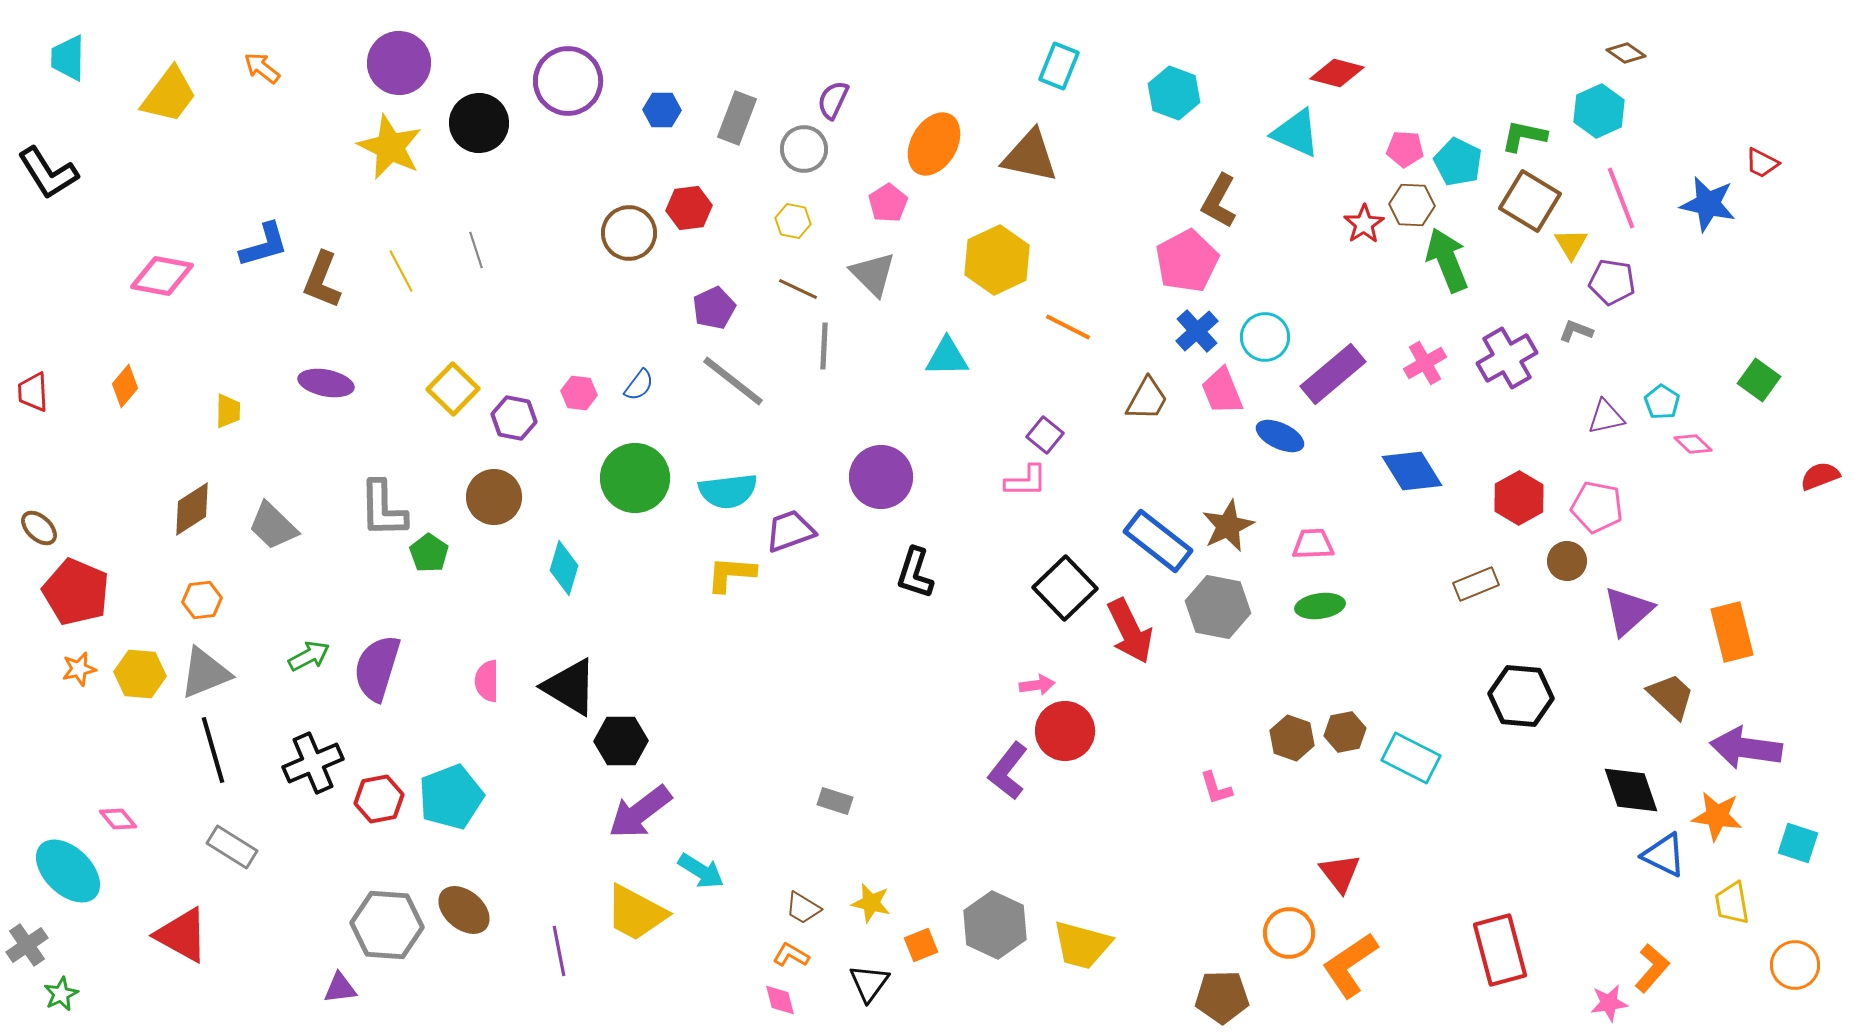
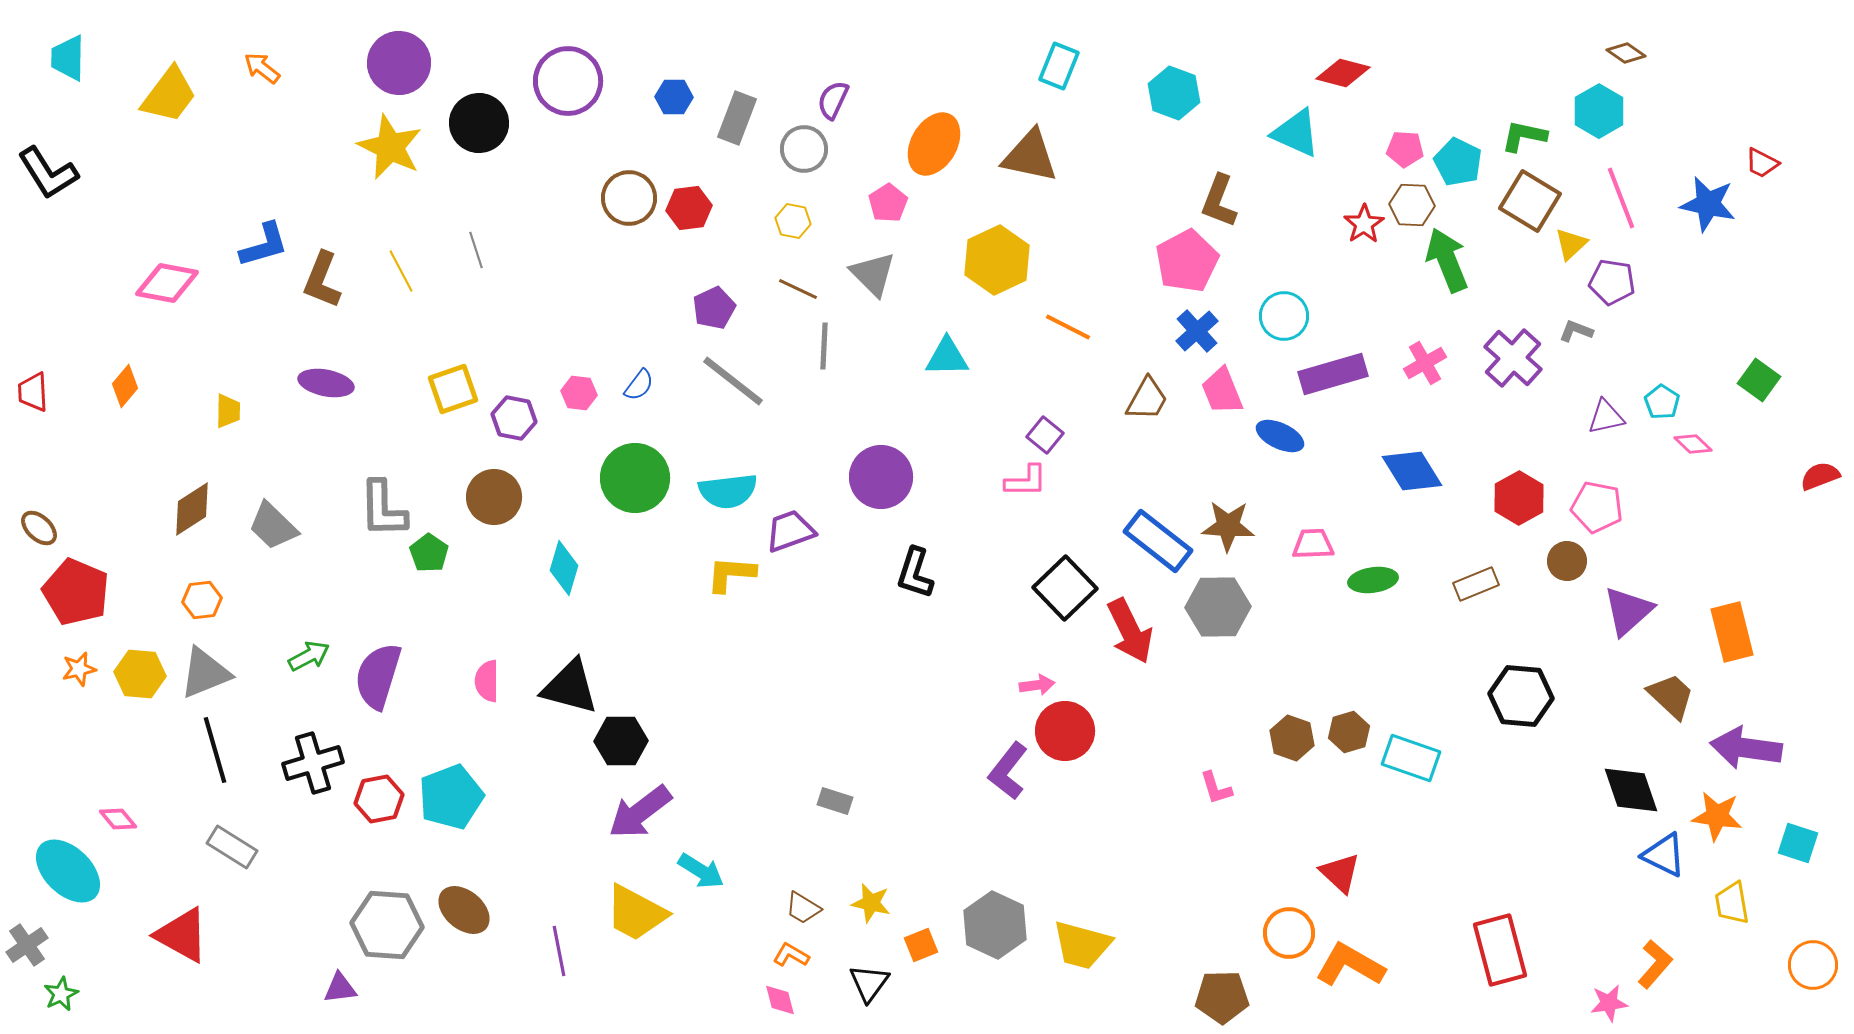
red diamond at (1337, 73): moved 6 px right
blue hexagon at (662, 110): moved 12 px right, 13 px up
cyan hexagon at (1599, 111): rotated 6 degrees counterclockwise
brown L-shape at (1219, 201): rotated 8 degrees counterclockwise
brown circle at (629, 233): moved 35 px up
yellow triangle at (1571, 244): rotated 18 degrees clockwise
pink diamond at (162, 276): moved 5 px right, 7 px down
cyan circle at (1265, 337): moved 19 px right, 21 px up
purple cross at (1507, 358): moved 6 px right; rotated 18 degrees counterclockwise
purple rectangle at (1333, 374): rotated 24 degrees clockwise
yellow square at (453, 389): rotated 27 degrees clockwise
brown star at (1228, 526): rotated 28 degrees clockwise
green ellipse at (1320, 606): moved 53 px right, 26 px up
gray hexagon at (1218, 607): rotated 12 degrees counterclockwise
purple semicircle at (377, 668): moved 1 px right, 8 px down
black triangle at (570, 687): rotated 16 degrees counterclockwise
brown hexagon at (1345, 732): moved 4 px right; rotated 6 degrees counterclockwise
black line at (213, 750): moved 2 px right
cyan rectangle at (1411, 758): rotated 8 degrees counterclockwise
black cross at (313, 763): rotated 6 degrees clockwise
red triangle at (1340, 873): rotated 9 degrees counterclockwise
orange L-shape at (1350, 965): rotated 64 degrees clockwise
orange circle at (1795, 965): moved 18 px right
orange L-shape at (1652, 968): moved 3 px right, 4 px up
